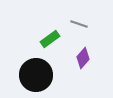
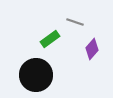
gray line: moved 4 px left, 2 px up
purple diamond: moved 9 px right, 9 px up
